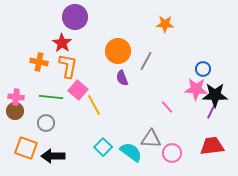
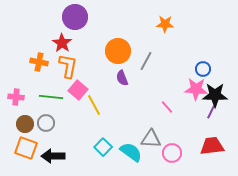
brown circle: moved 10 px right, 13 px down
